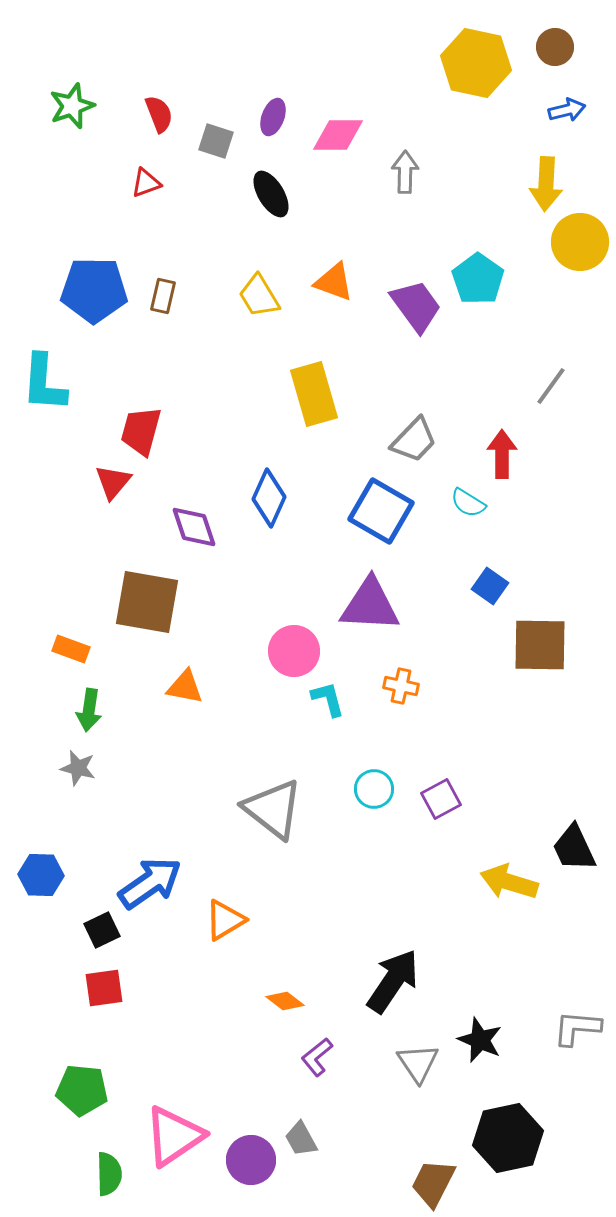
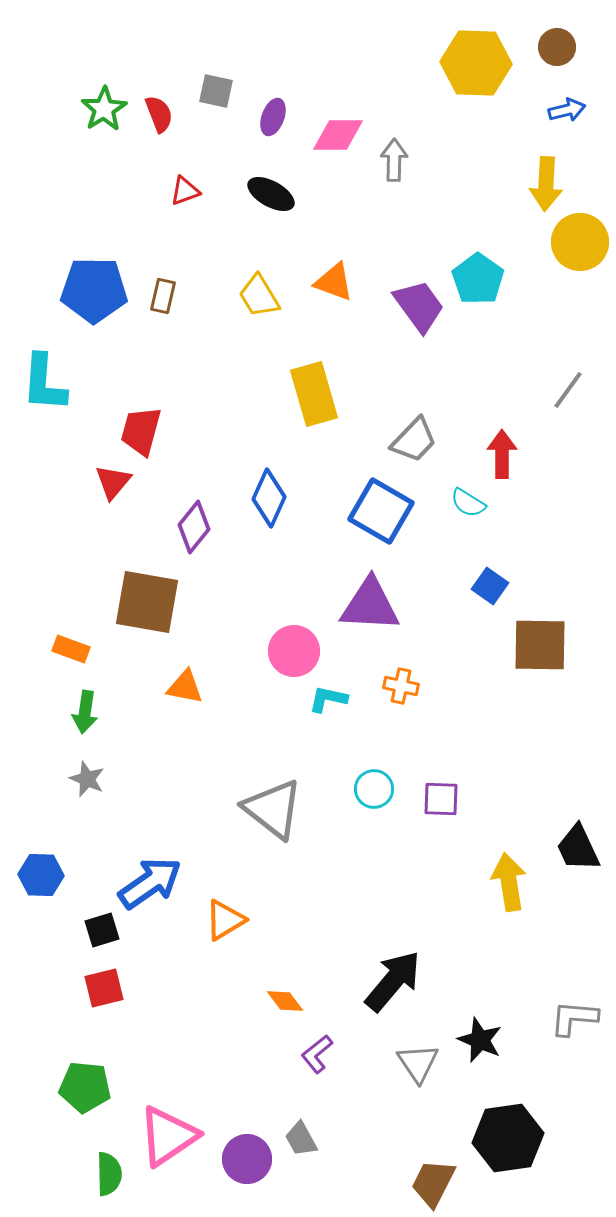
brown circle at (555, 47): moved 2 px right
yellow hexagon at (476, 63): rotated 10 degrees counterclockwise
green star at (72, 106): moved 32 px right, 3 px down; rotated 12 degrees counterclockwise
gray square at (216, 141): moved 50 px up; rotated 6 degrees counterclockwise
gray arrow at (405, 172): moved 11 px left, 12 px up
red triangle at (146, 183): moved 39 px right, 8 px down
black ellipse at (271, 194): rotated 30 degrees counterclockwise
purple trapezoid at (416, 306): moved 3 px right
gray line at (551, 386): moved 17 px right, 4 px down
purple diamond at (194, 527): rotated 57 degrees clockwise
cyan L-shape at (328, 699): rotated 63 degrees counterclockwise
green arrow at (89, 710): moved 4 px left, 2 px down
gray star at (78, 768): moved 9 px right, 11 px down; rotated 9 degrees clockwise
purple square at (441, 799): rotated 30 degrees clockwise
black trapezoid at (574, 848): moved 4 px right
yellow arrow at (509, 882): rotated 64 degrees clockwise
black square at (102, 930): rotated 9 degrees clockwise
black arrow at (393, 981): rotated 6 degrees clockwise
red square at (104, 988): rotated 6 degrees counterclockwise
orange diamond at (285, 1001): rotated 15 degrees clockwise
gray L-shape at (577, 1028): moved 3 px left, 10 px up
purple L-shape at (317, 1057): moved 3 px up
green pentagon at (82, 1090): moved 3 px right, 3 px up
pink triangle at (174, 1136): moved 6 px left
black hexagon at (508, 1138): rotated 4 degrees clockwise
purple circle at (251, 1160): moved 4 px left, 1 px up
